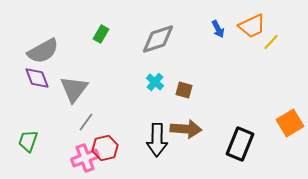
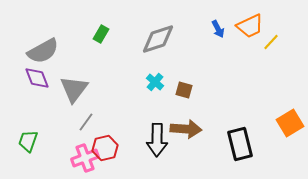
orange trapezoid: moved 2 px left
black rectangle: rotated 36 degrees counterclockwise
